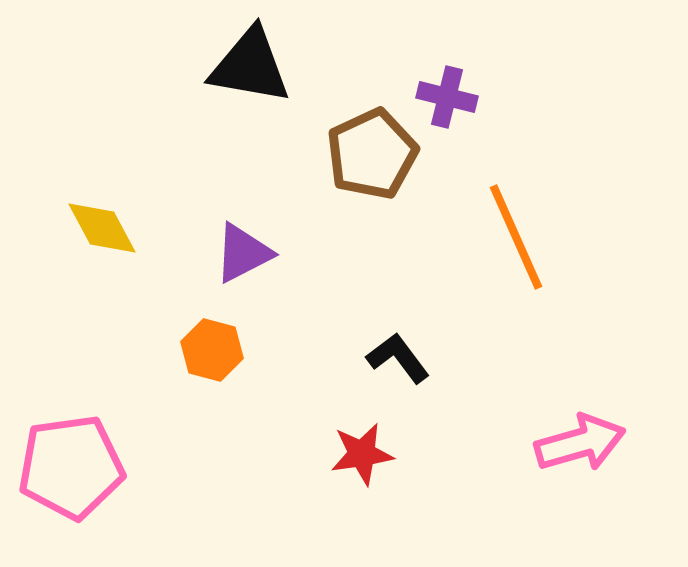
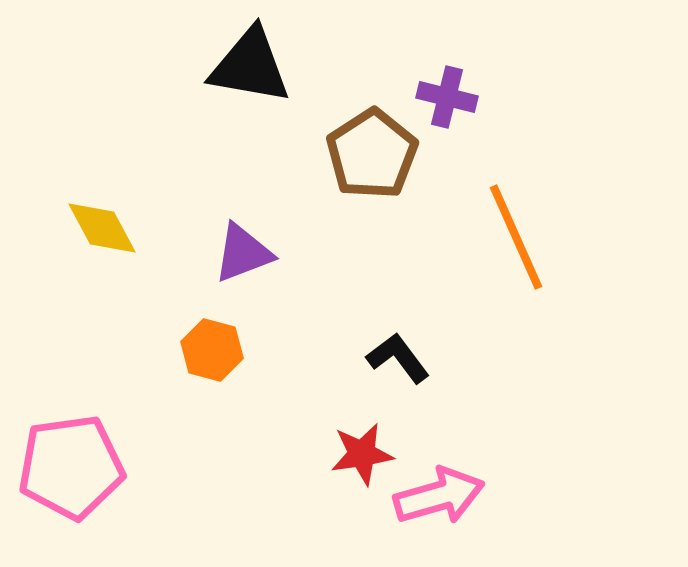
brown pentagon: rotated 8 degrees counterclockwise
purple triangle: rotated 6 degrees clockwise
pink arrow: moved 141 px left, 53 px down
